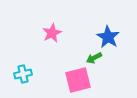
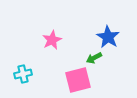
pink star: moved 7 px down
